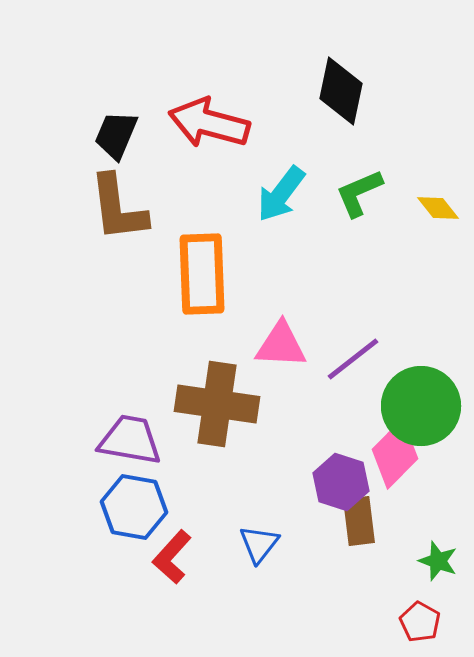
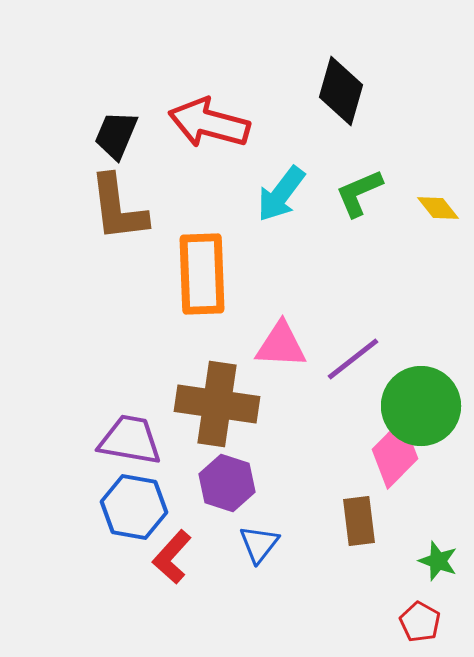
black diamond: rotated 4 degrees clockwise
purple hexagon: moved 114 px left, 1 px down
